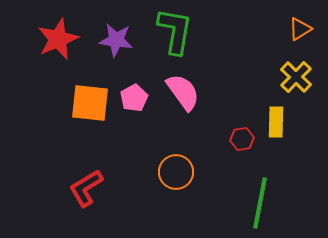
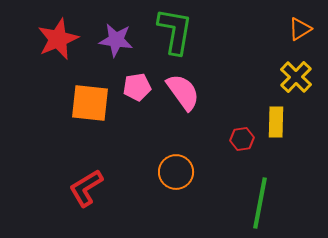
pink pentagon: moved 3 px right, 11 px up; rotated 20 degrees clockwise
